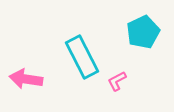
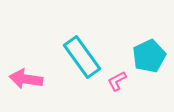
cyan pentagon: moved 6 px right, 24 px down
cyan rectangle: rotated 9 degrees counterclockwise
